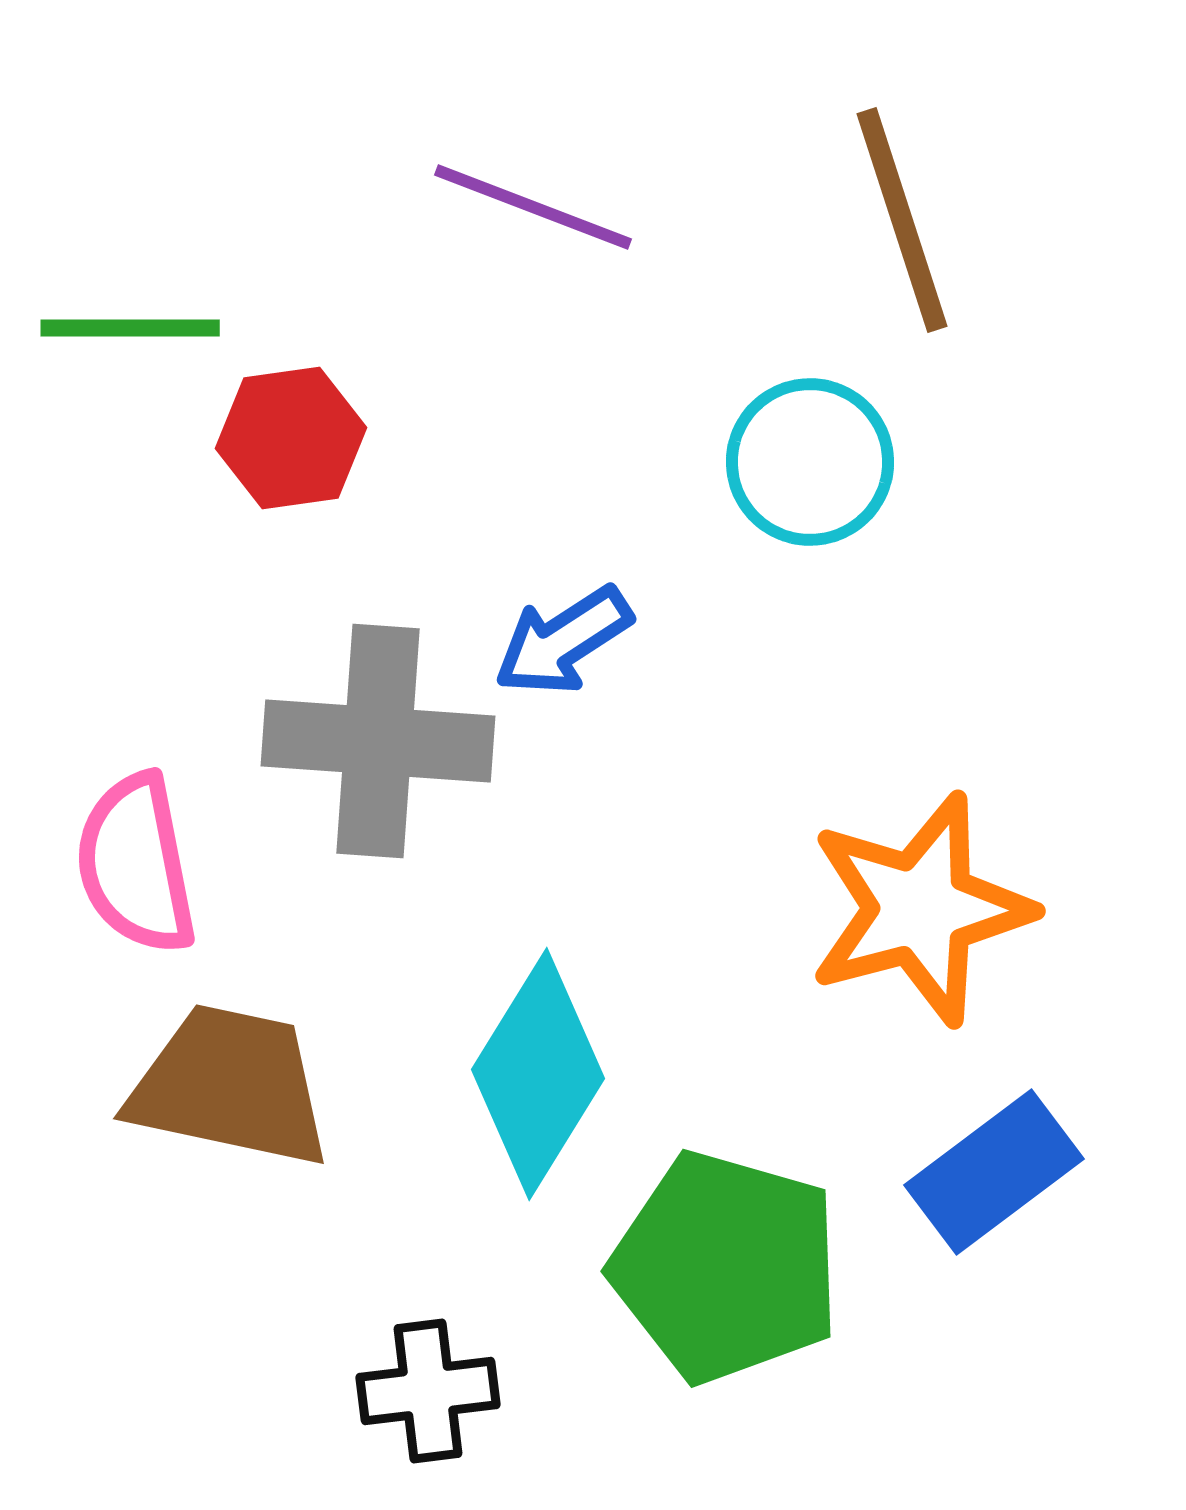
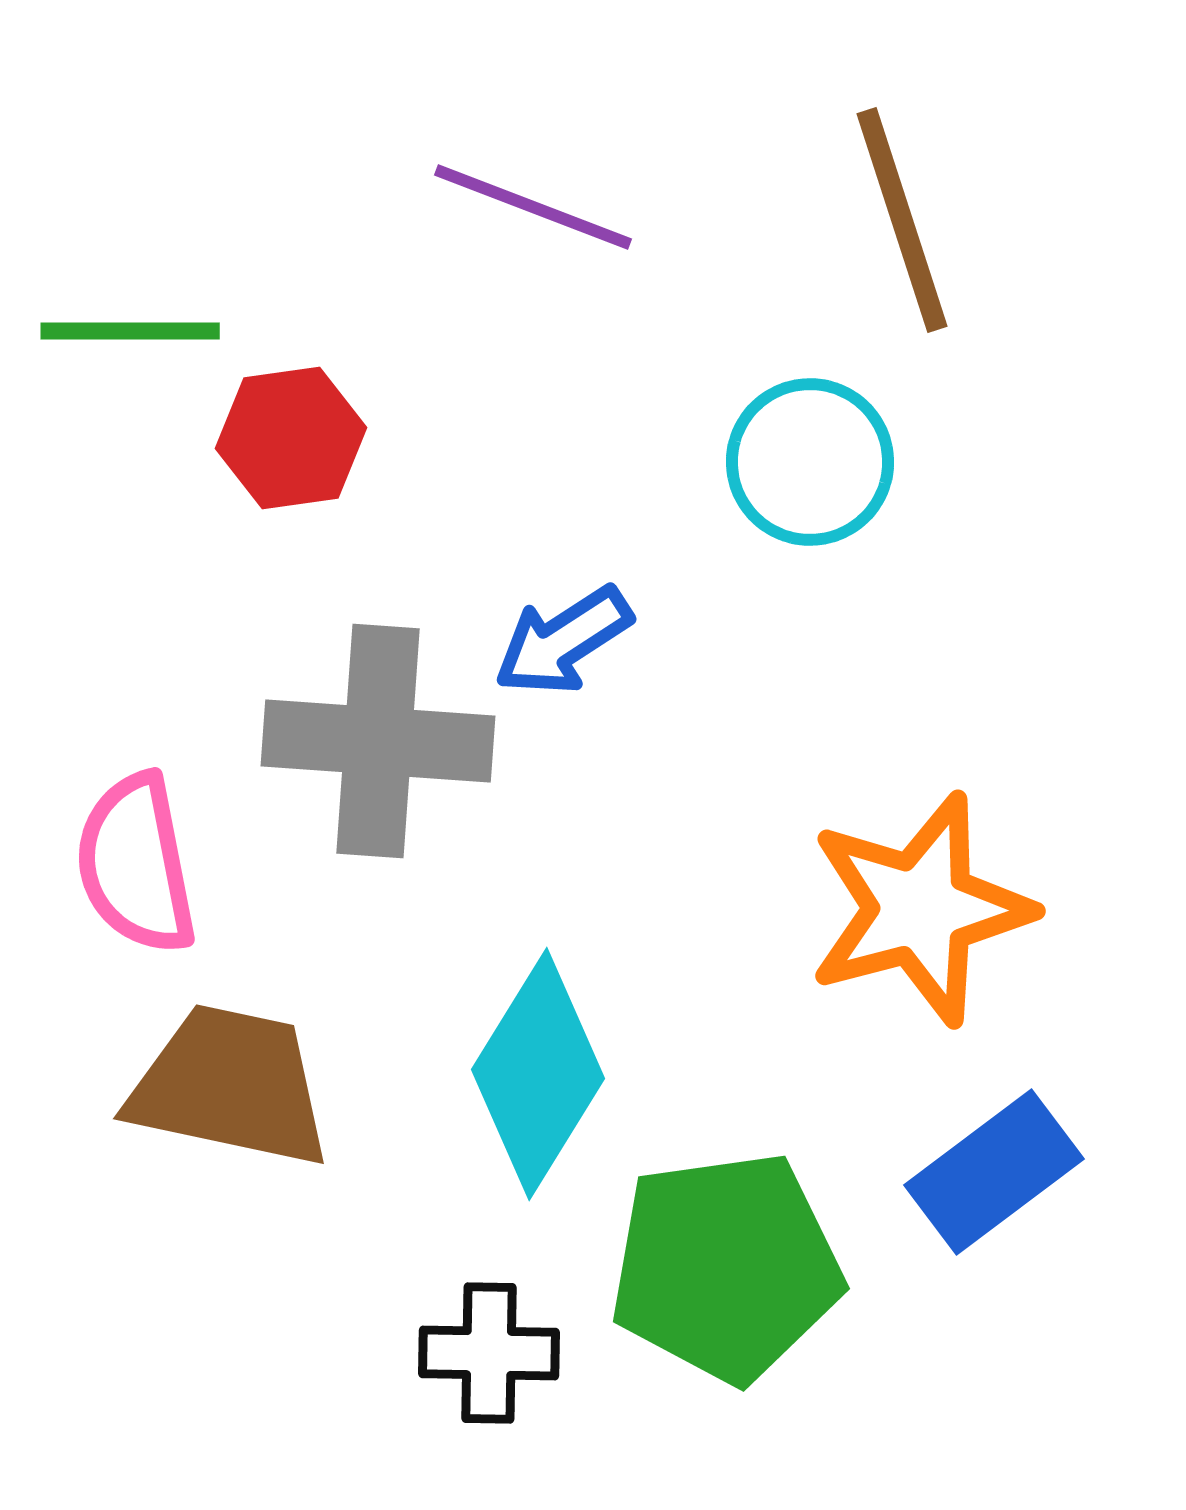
green line: moved 3 px down
green pentagon: rotated 24 degrees counterclockwise
black cross: moved 61 px right, 38 px up; rotated 8 degrees clockwise
